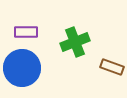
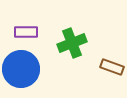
green cross: moved 3 px left, 1 px down
blue circle: moved 1 px left, 1 px down
